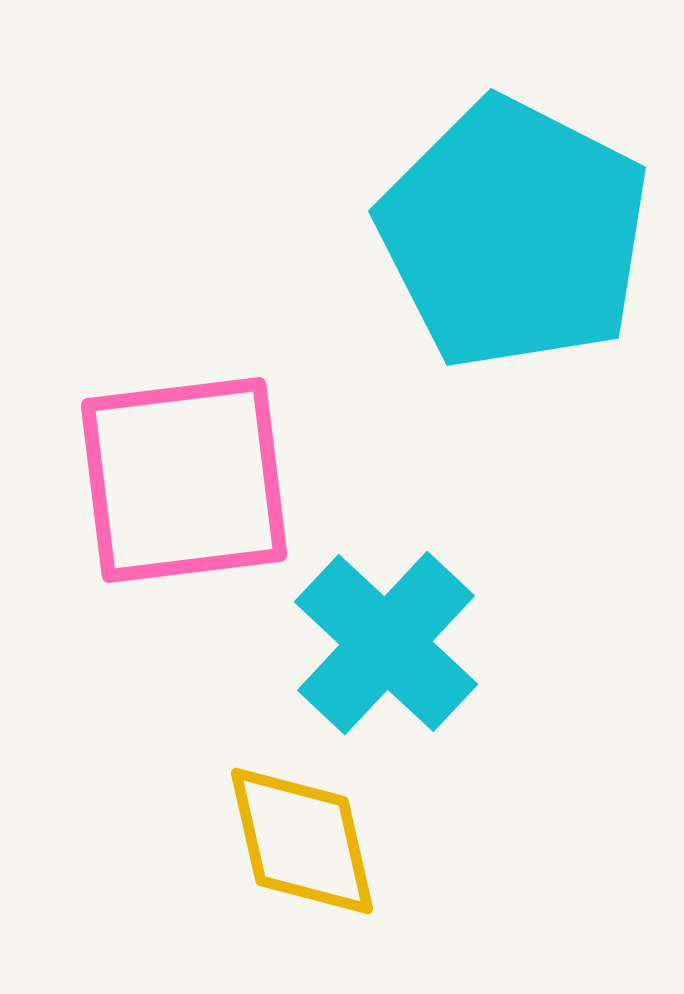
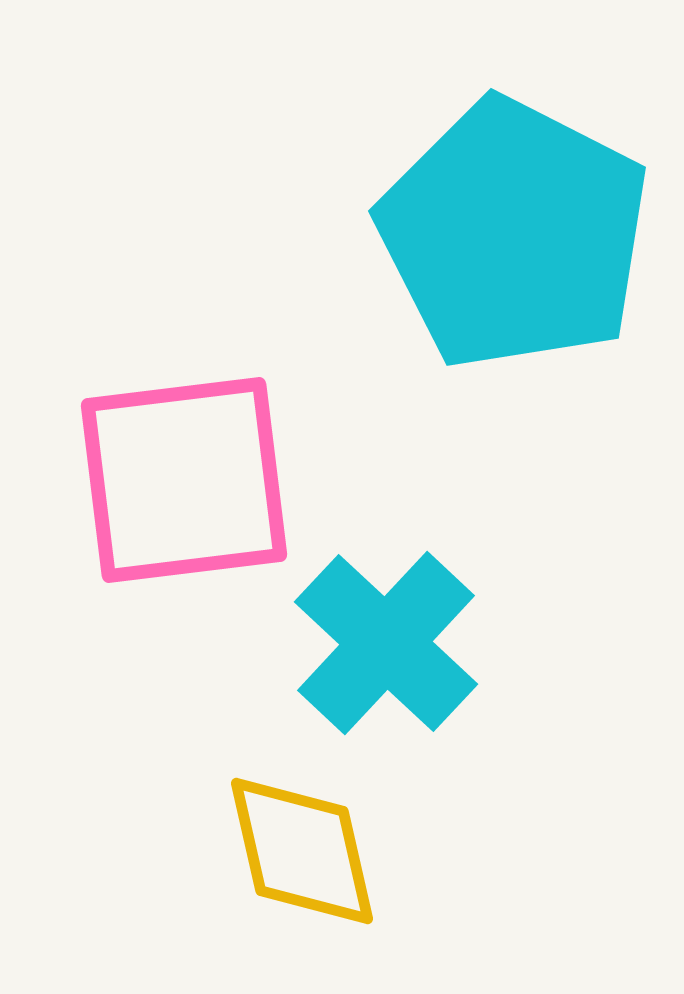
yellow diamond: moved 10 px down
